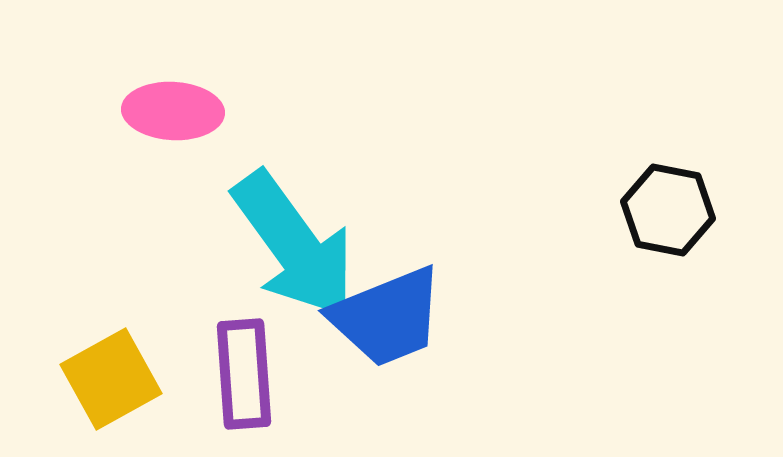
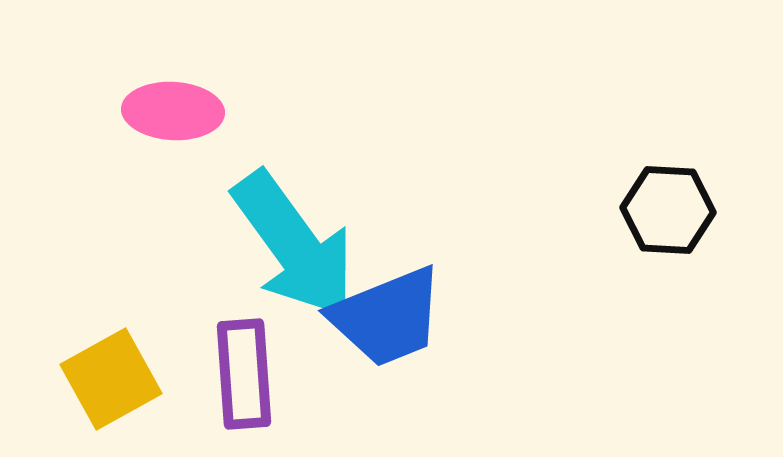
black hexagon: rotated 8 degrees counterclockwise
